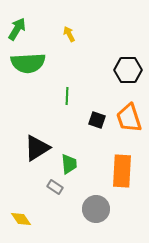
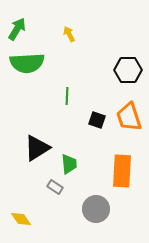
green semicircle: moved 1 px left
orange trapezoid: moved 1 px up
